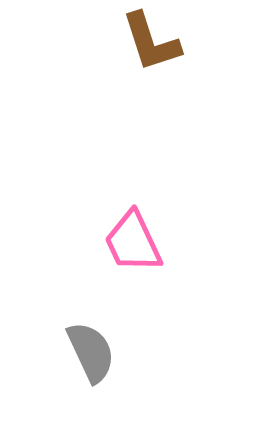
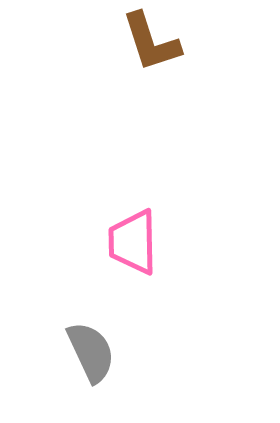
pink trapezoid: rotated 24 degrees clockwise
